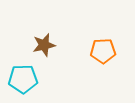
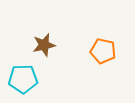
orange pentagon: rotated 15 degrees clockwise
